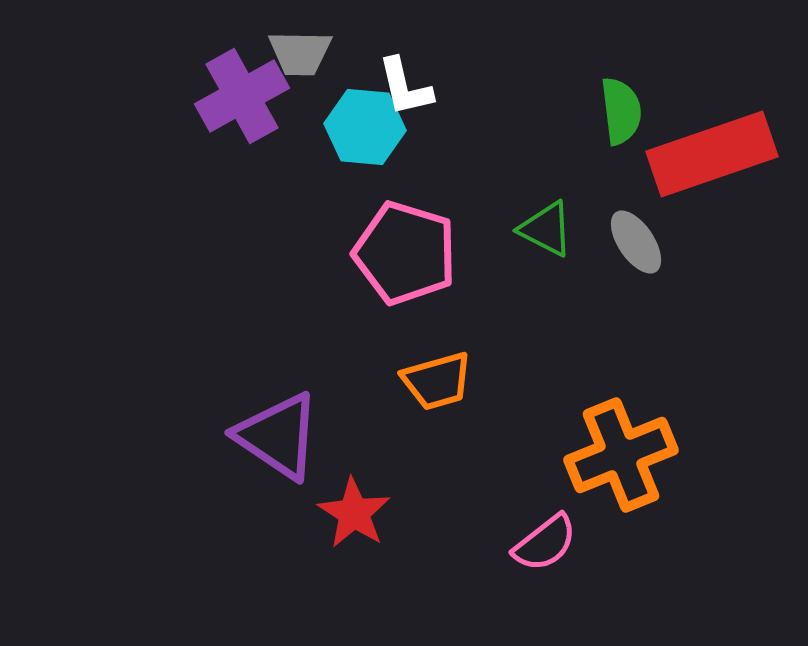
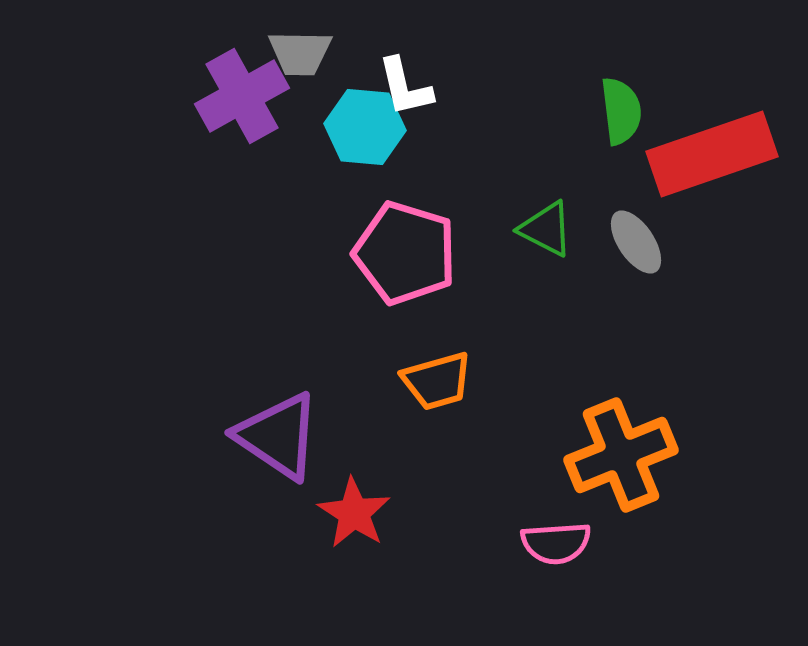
pink semicircle: moved 11 px right; rotated 34 degrees clockwise
